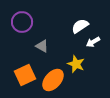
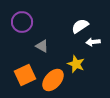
white arrow: rotated 24 degrees clockwise
